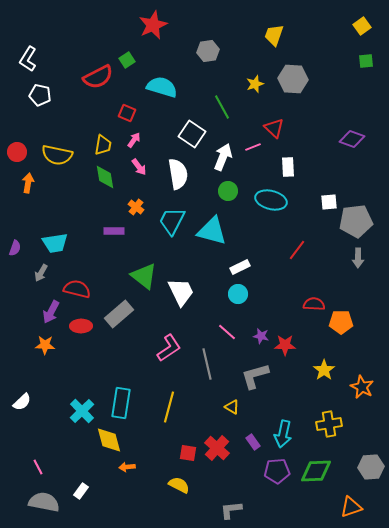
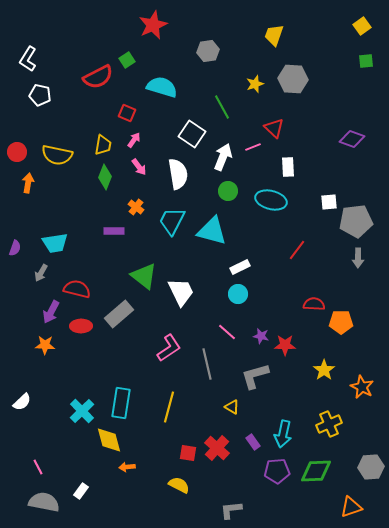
green diamond at (105, 177): rotated 30 degrees clockwise
yellow cross at (329, 424): rotated 15 degrees counterclockwise
